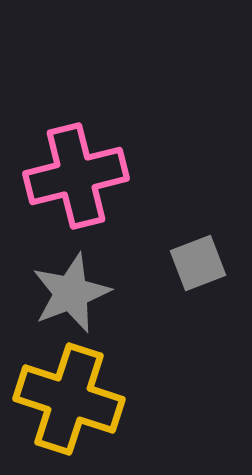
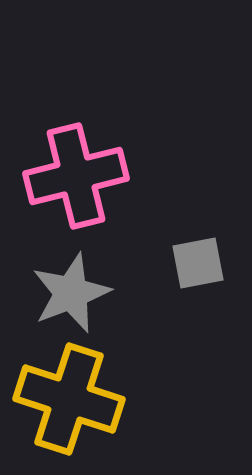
gray square: rotated 10 degrees clockwise
